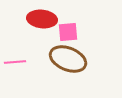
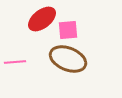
red ellipse: rotated 44 degrees counterclockwise
pink square: moved 2 px up
